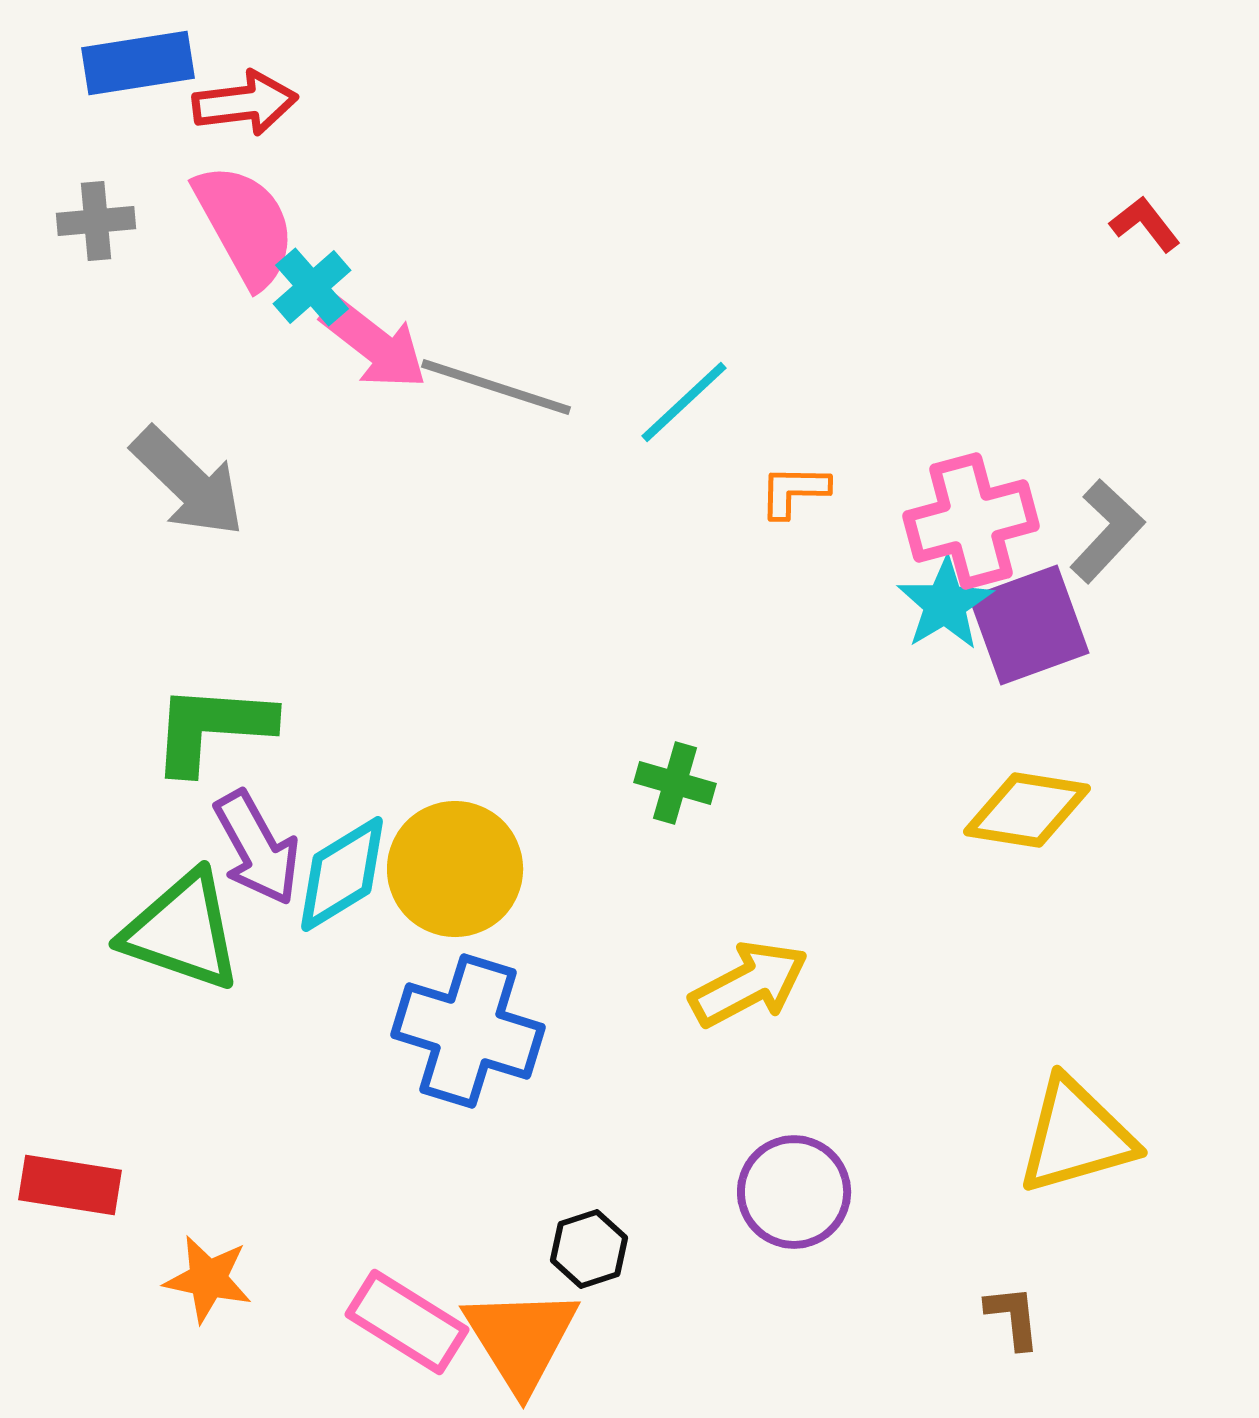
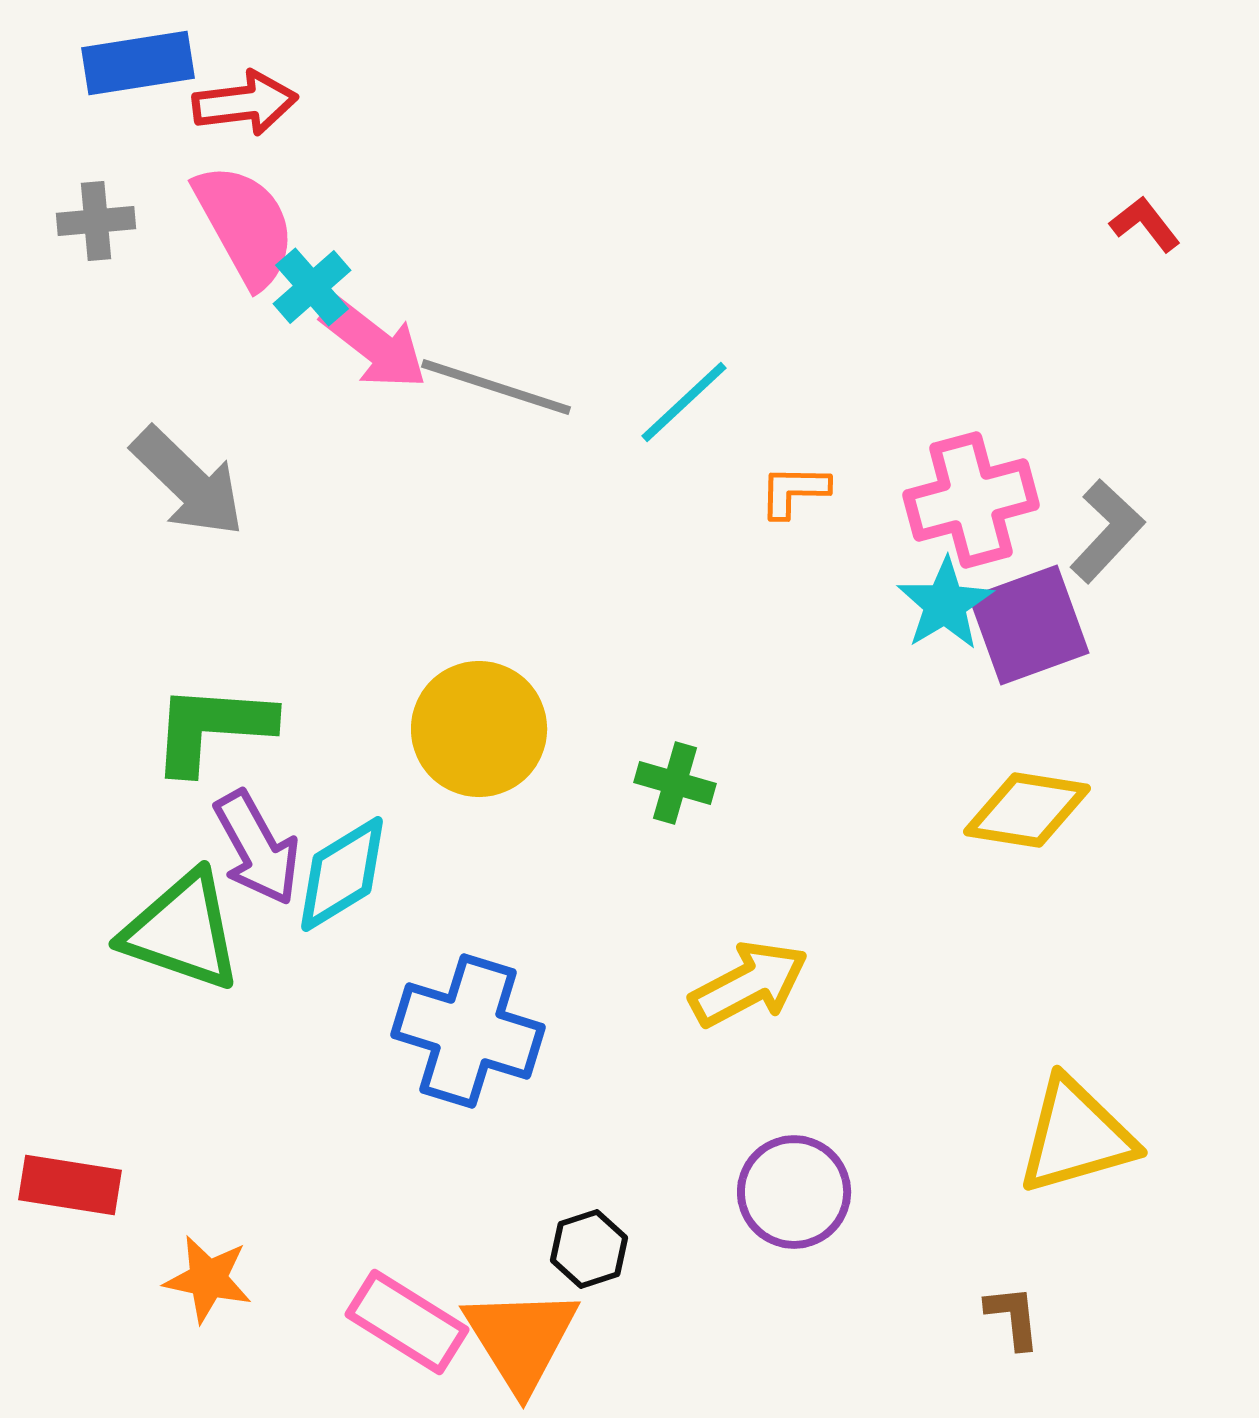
pink cross: moved 21 px up
yellow circle: moved 24 px right, 140 px up
